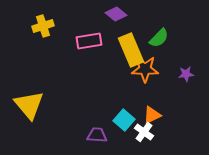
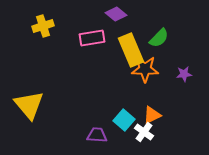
pink rectangle: moved 3 px right, 3 px up
purple star: moved 2 px left
